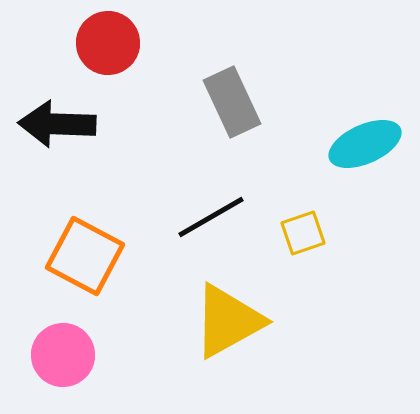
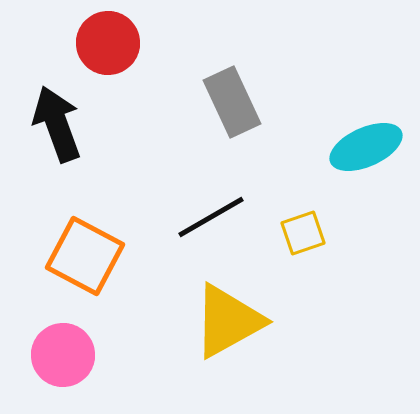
black arrow: rotated 68 degrees clockwise
cyan ellipse: moved 1 px right, 3 px down
